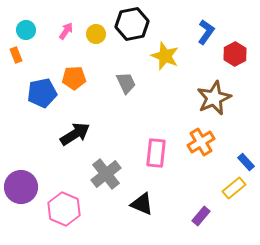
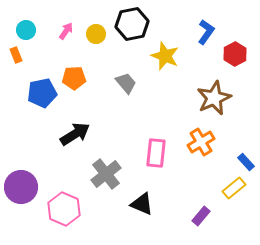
gray trapezoid: rotated 15 degrees counterclockwise
